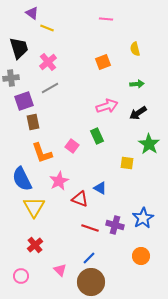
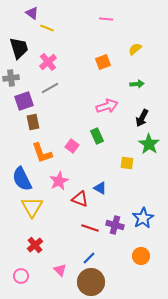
yellow semicircle: rotated 64 degrees clockwise
black arrow: moved 4 px right, 5 px down; rotated 30 degrees counterclockwise
yellow triangle: moved 2 px left
